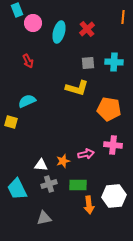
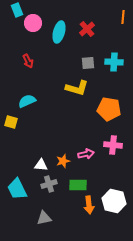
white hexagon: moved 5 px down; rotated 20 degrees clockwise
